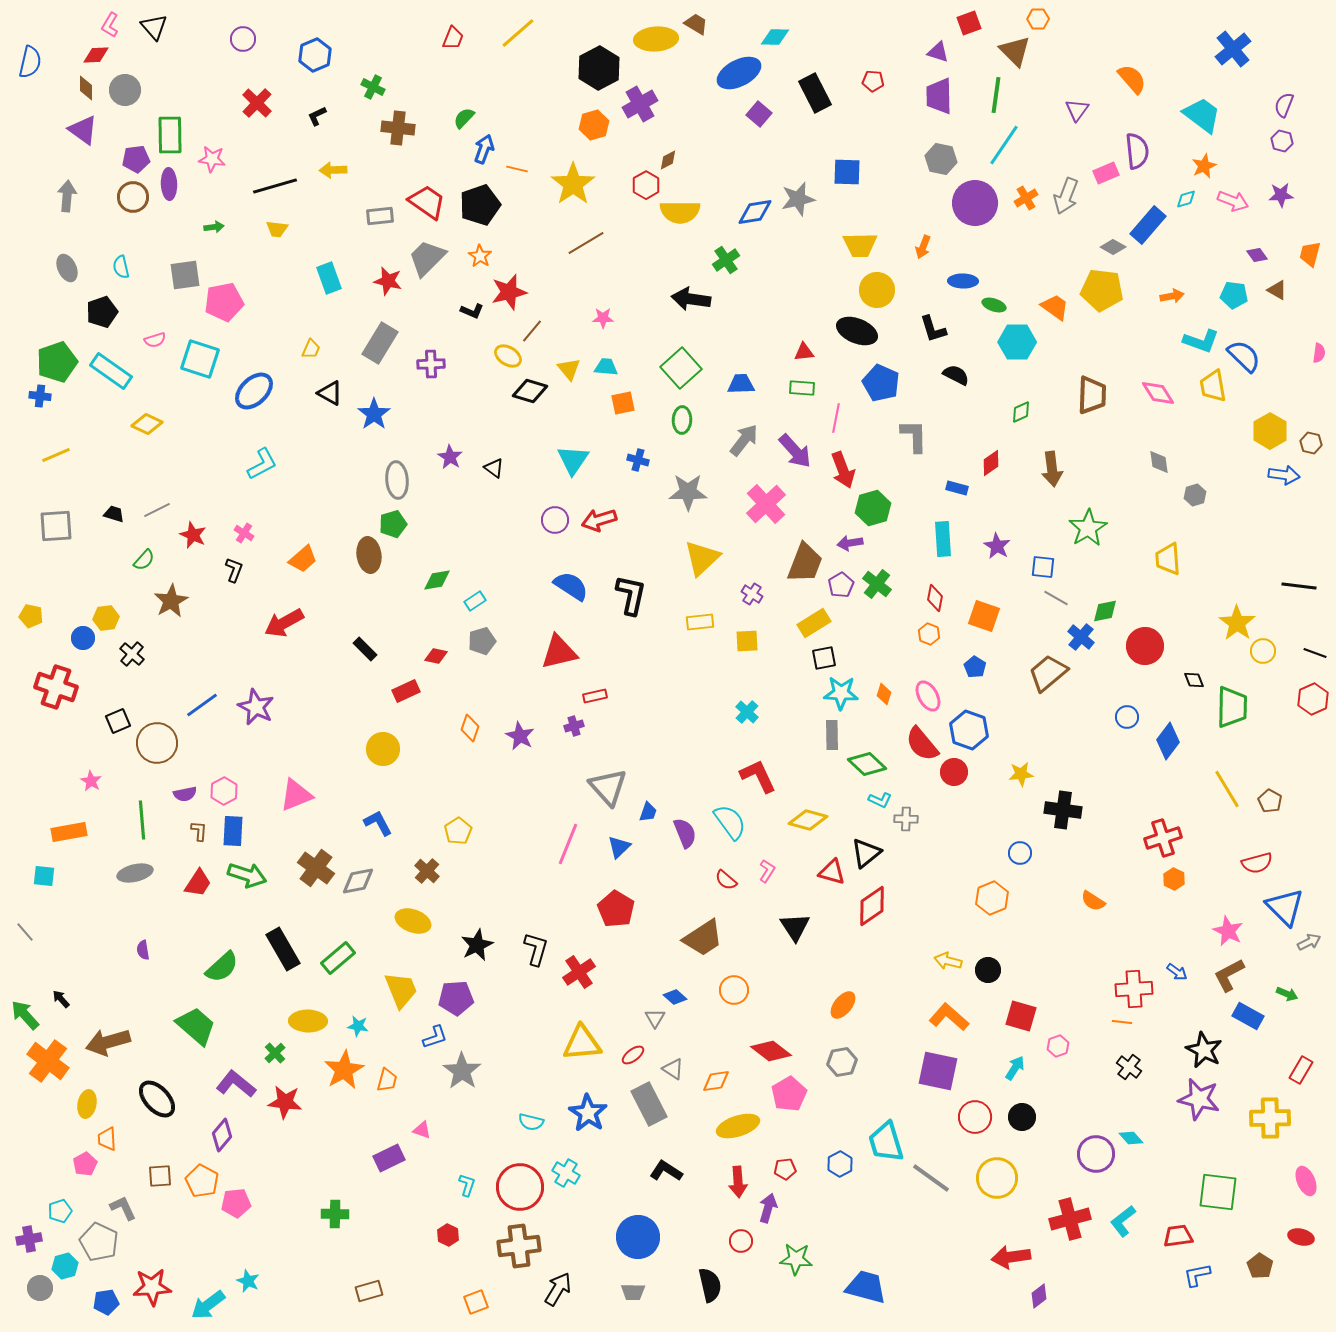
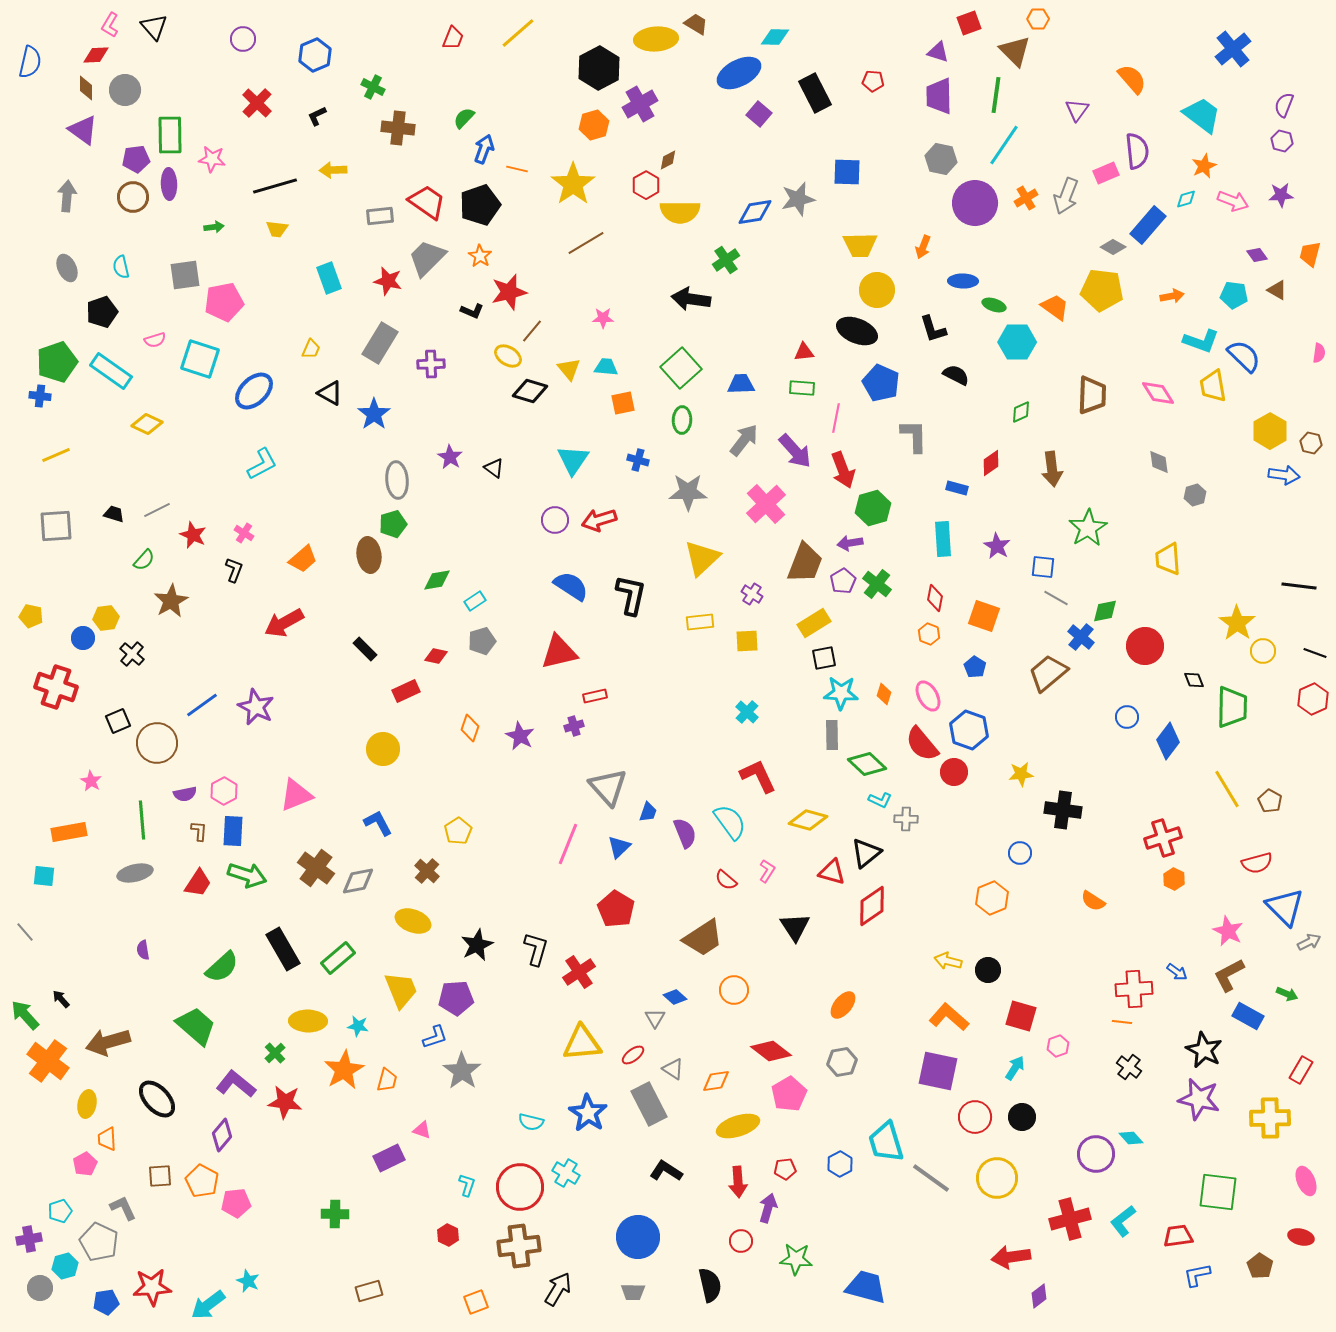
purple pentagon at (841, 585): moved 2 px right, 4 px up
